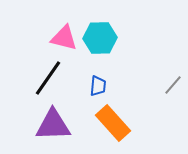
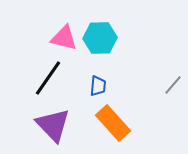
purple triangle: rotated 48 degrees clockwise
